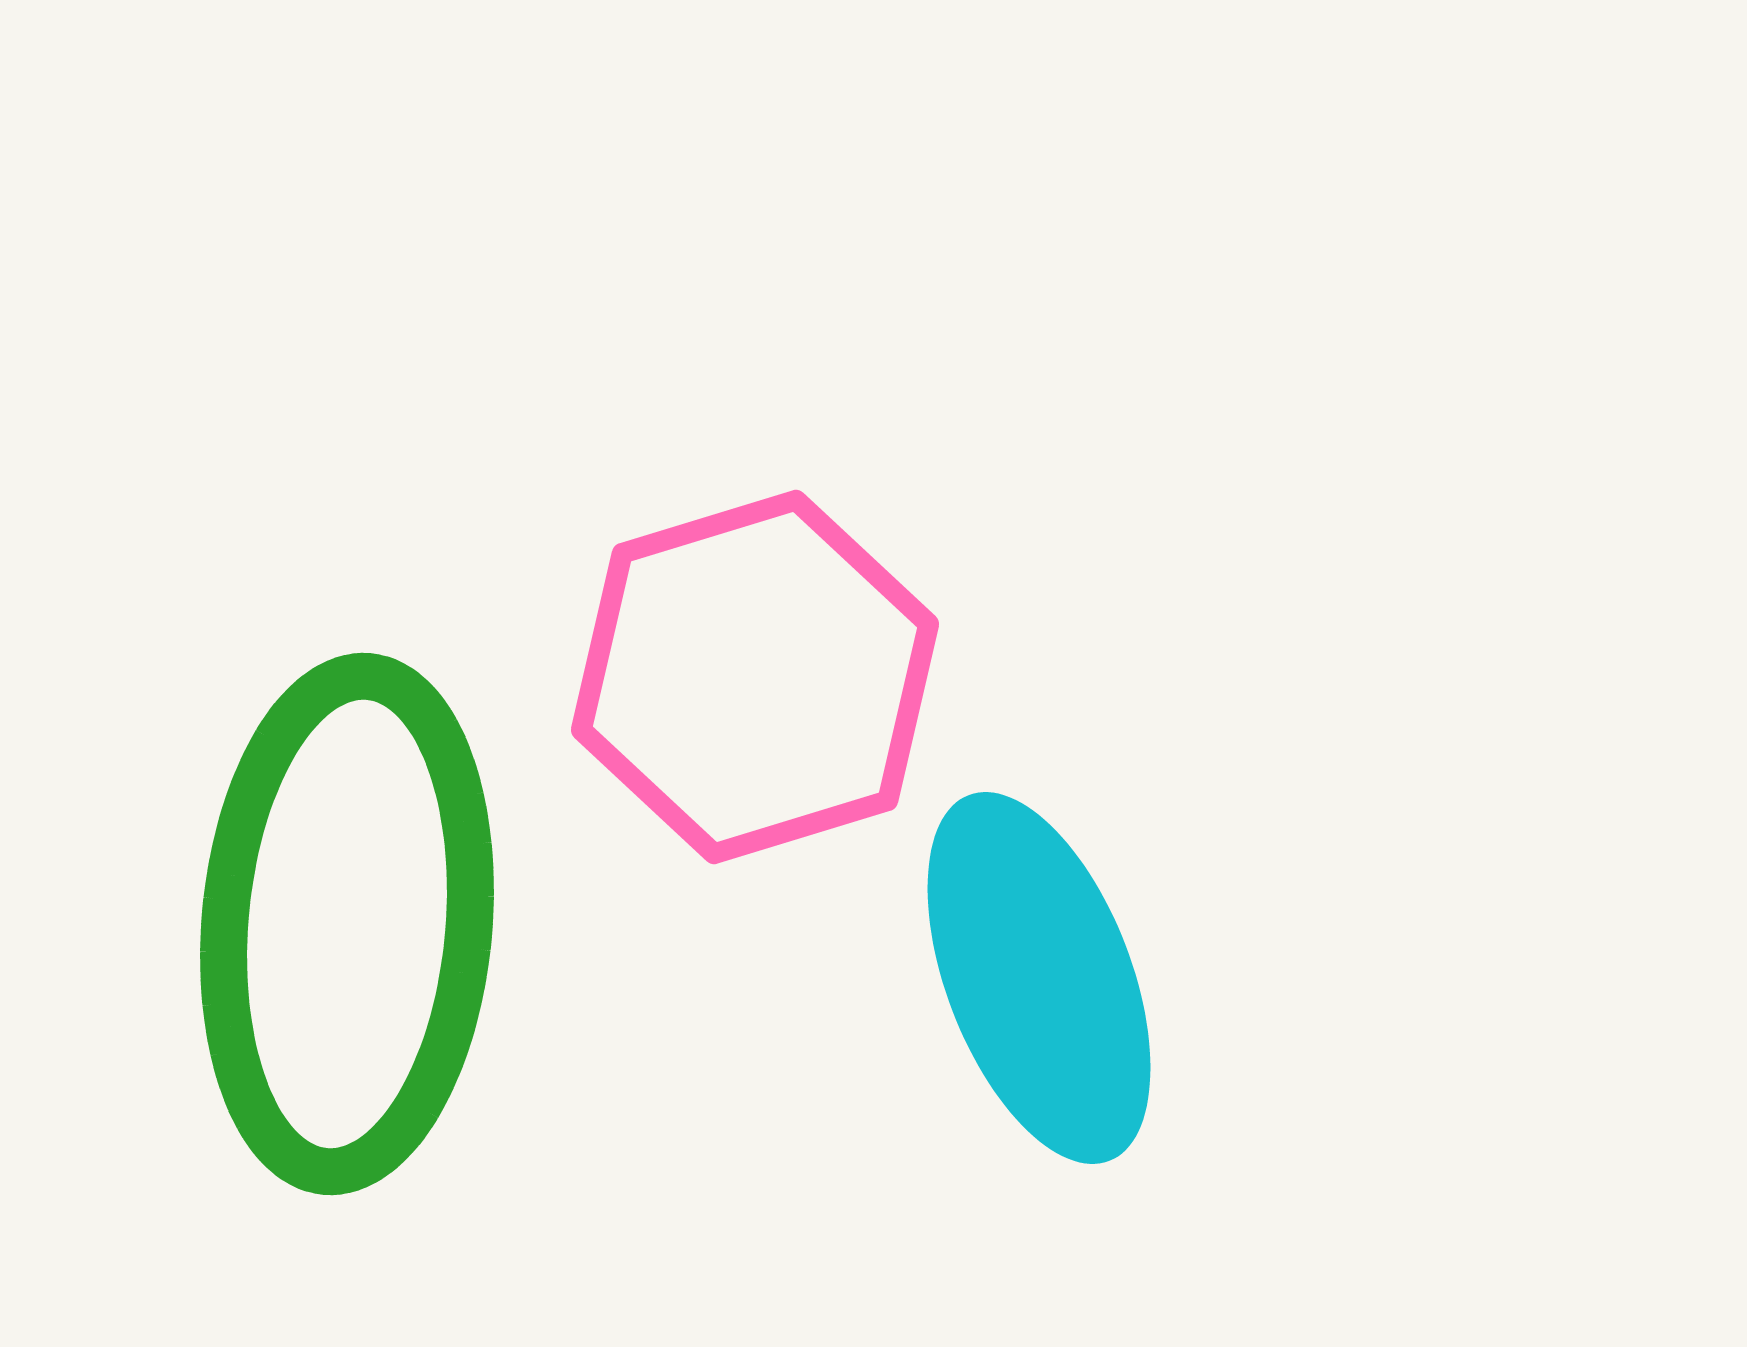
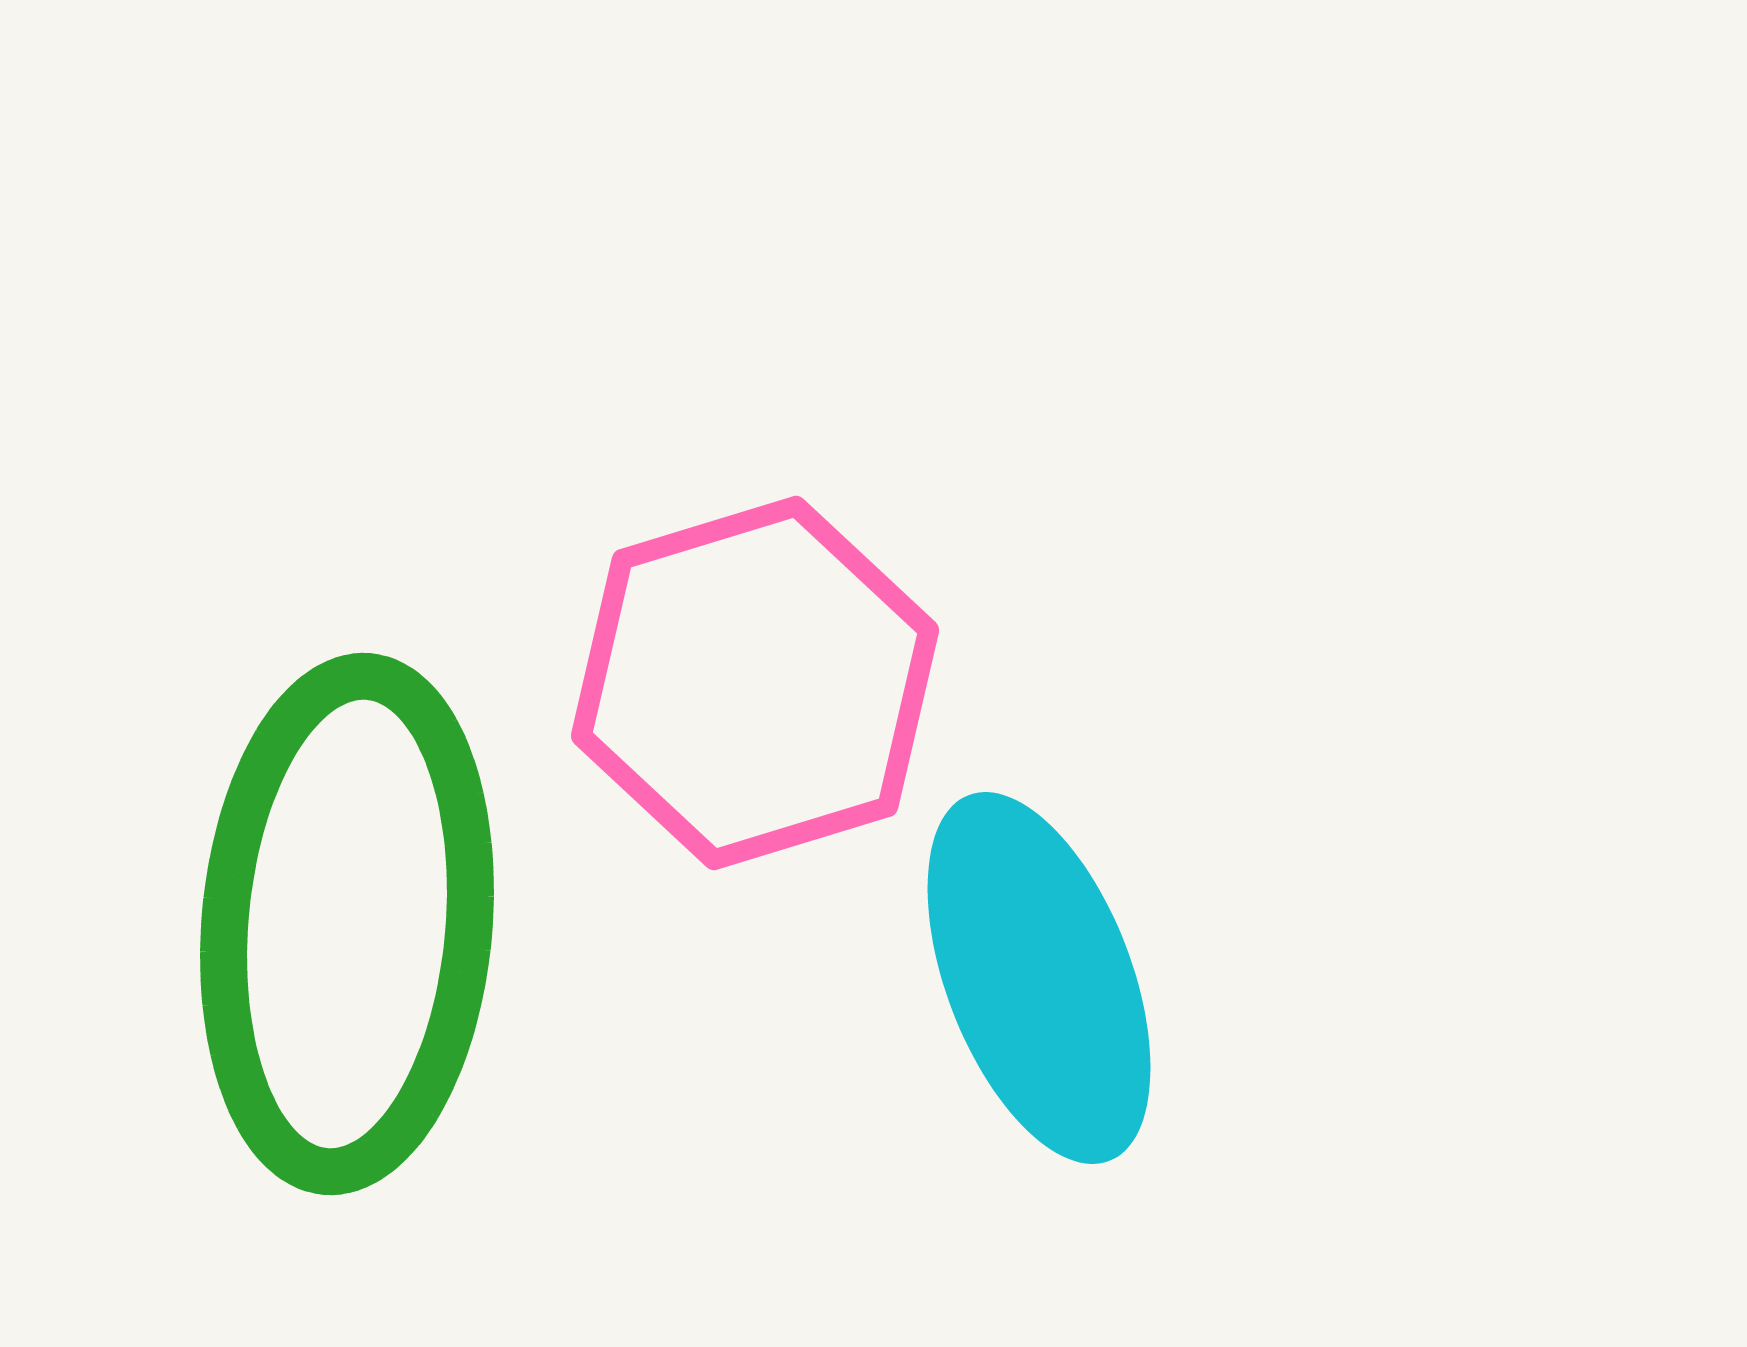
pink hexagon: moved 6 px down
